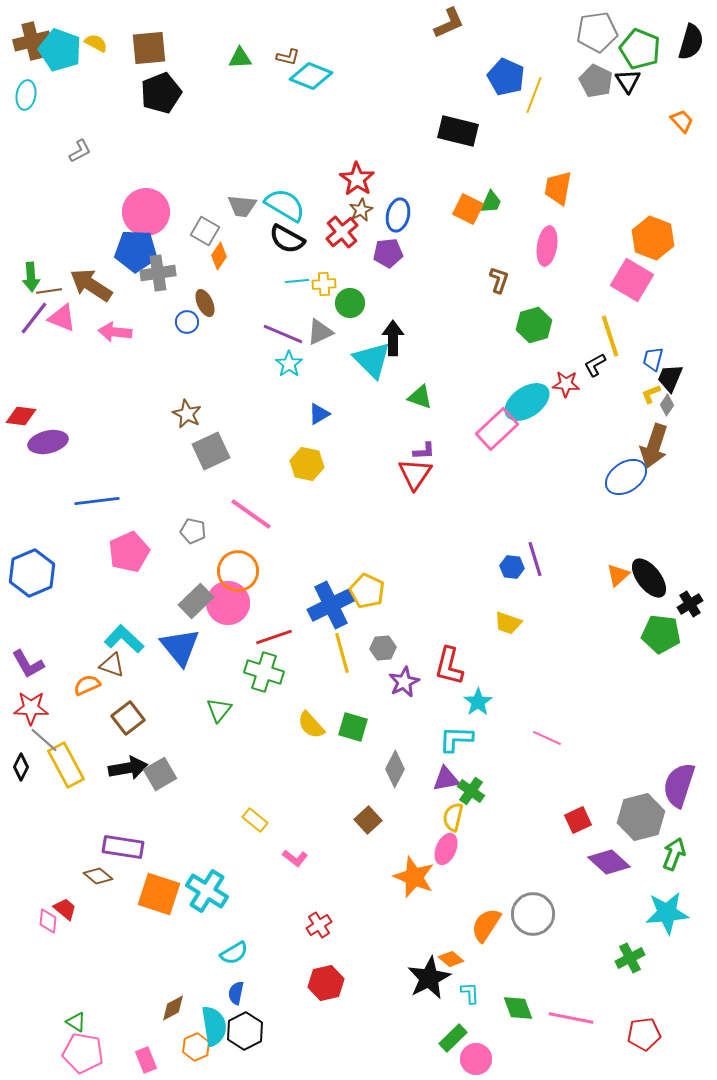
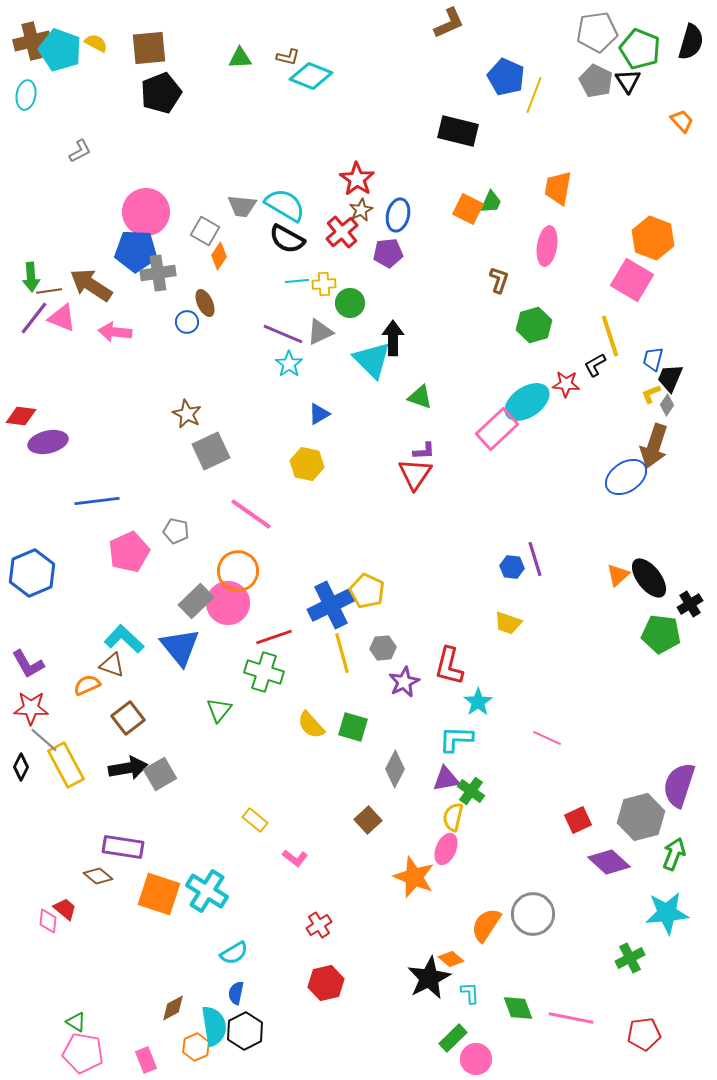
gray pentagon at (193, 531): moved 17 px left
